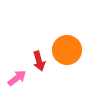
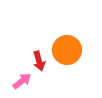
pink arrow: moved 5 px right, 3 px down
